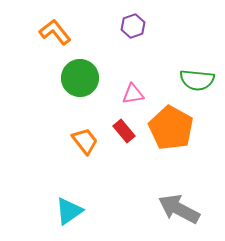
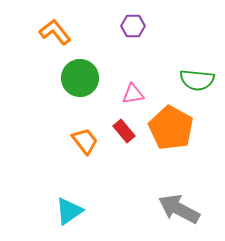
purple hexagon: rotated 20 degrees clockwise
